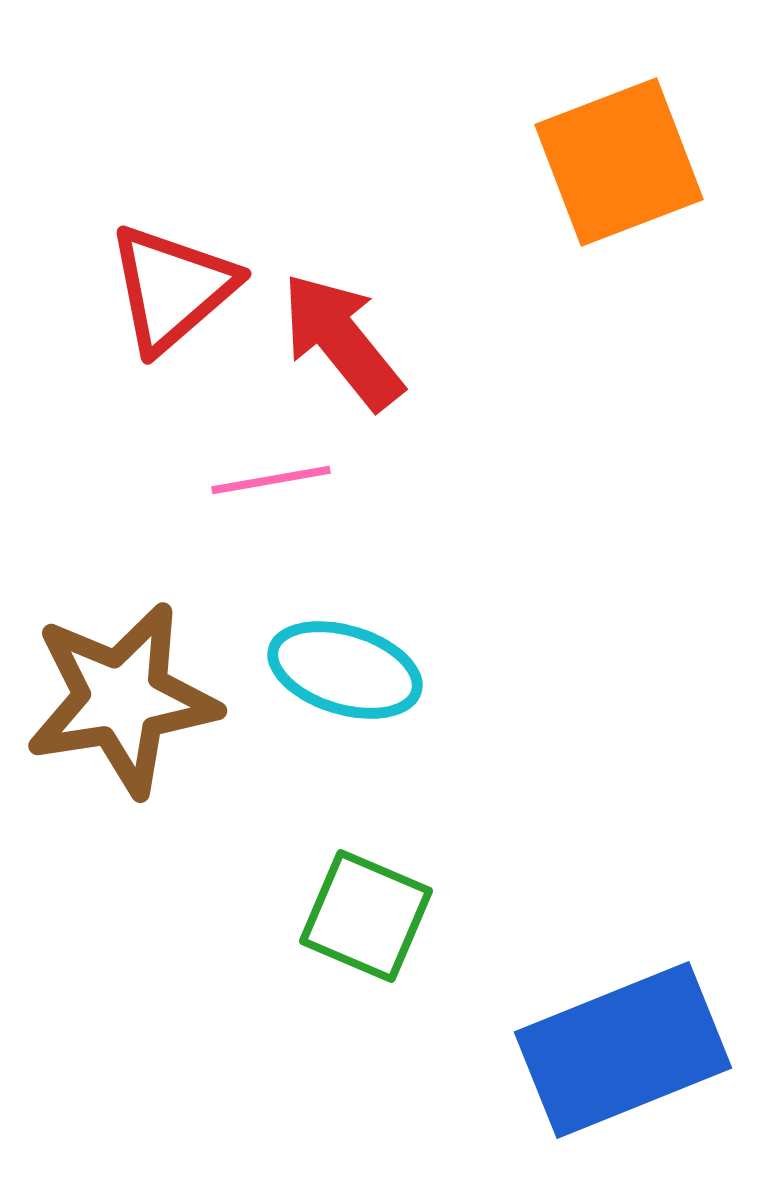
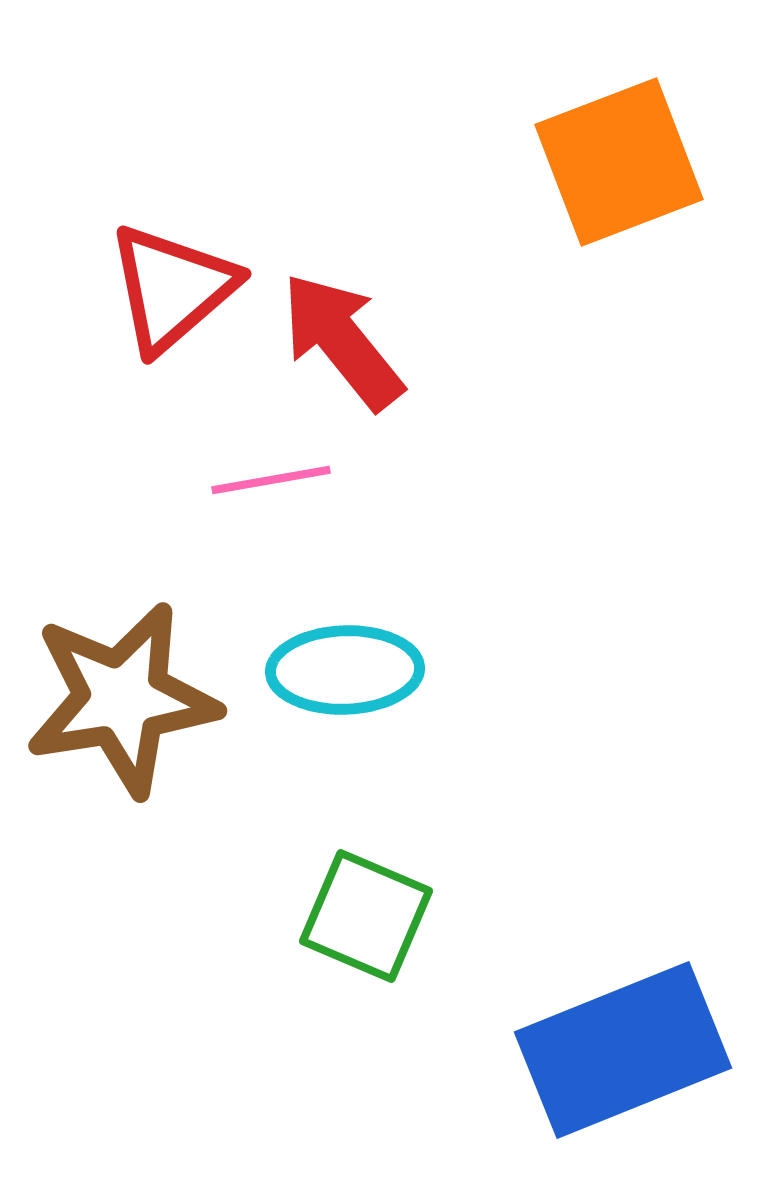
cyan ellipse: rotated 19 degrees counterclockwise
